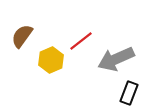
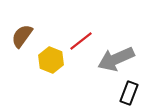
yellow hexagon: rotated 15 degrees counterclockwise
